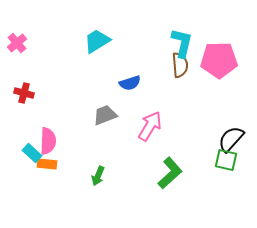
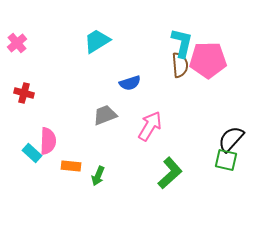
pink pentagon: moved 11 px left
orange rectangle: moved 24 px right, 2 px down
